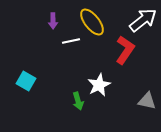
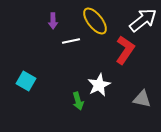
yellow ellipse: moved 3 px right, 1 px up
gray triangle: moved 5 px left, 2 px up
